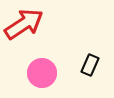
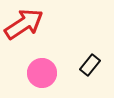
black rectangle: rotated 15 degrees clockwise
